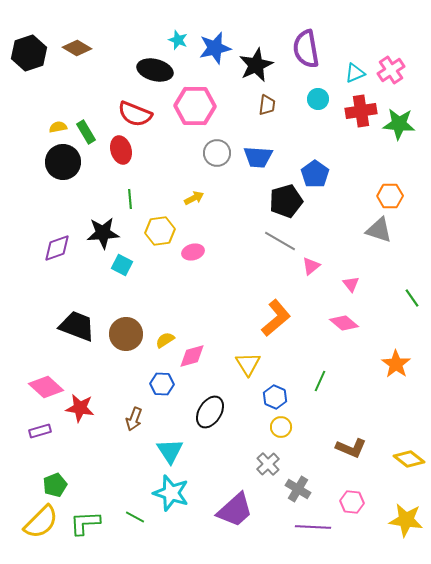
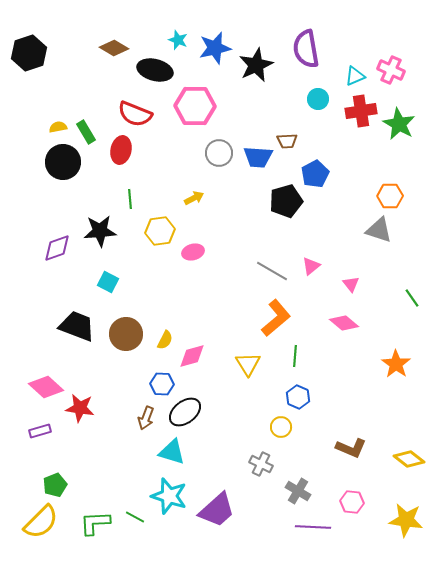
brown diamond at (77, 48): moved 37 px right
pink cross at (391, 70): rotated 32 degrees counterclockwise
cyan triangle at (355, 73): moved 3 px down
brown trapezoid at (267, 105): moved 20 px right, 36 px down; rotated 80 degrees clockwise
green star at (399, 124): rotated 24 degrees clockwise
red ellipse at (121, 150): rotated 28 degrees clockwise
gray circle at (217, 153): moved 2 px right
blue pentagon at (315, 174): rotated 8 degrees clockwise
black star at (103, 233): moved 3 px left, 2 px up
gray line at (280, 241): moved 8 px left, 30 px down
cyan square at (122, 265): moved 14 px left, 17 px down
yellow semicircle at (165, 340): rotated 150 degrees clockwise
green line at (320, 381): moved 25 px left, 25 px up; rotated 20 degrees counterclockwise
blue hexagon at (275, 397): moved 23 px right
black ellipse at (210, 412): moved 25 px left; rotated 20 degrees clockwise
brown arrow at (134, 419): moved 12 px right, 1 px up
cyan triangle at (170, 451): moved 2 px right, 1 px down; rotated 40 degrees counterclockwise
gray cross at (268, 464): moved 7 px left; rotated 20 degrees counterclockwise
gray cross at (298, 489): moved 2 px down
cyan star at (171, 493): moved 2 px left, 3 px down
purple trapezoid at (235, 510): moved 18 px left
green L-shape at (85, 523): moved 10 px right
